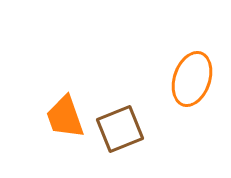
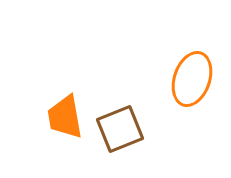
orange trapezoid: rotated 9 degrees clockwise
